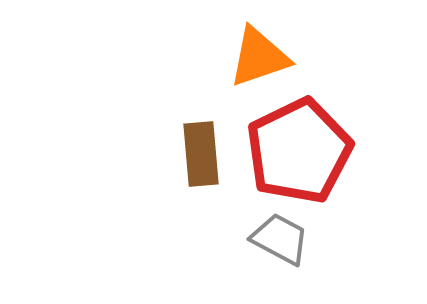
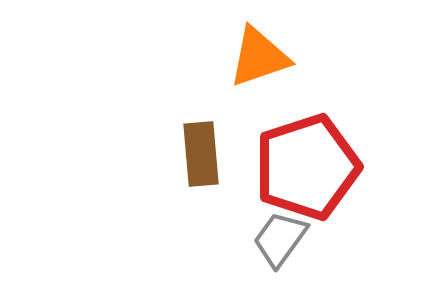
red pentagon: moved 8 px right, 16 px down; rotated 8 degrees clockwise
gray trapezoid: rotated 82 degrees counterclockwise
